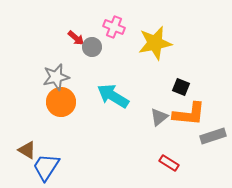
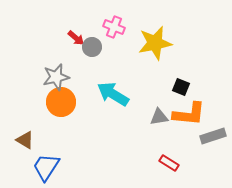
cyan arrow: moved 2 px up
gray triangle: rotated 30 degrees clockwise
brown triangle: moved 2 px left, 10 px up
